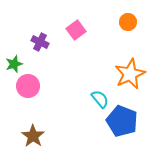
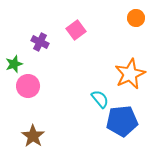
orange circle: moved 8 px right, 4 px up
blue pentagon: rotated 28 degrees counterclockwise
